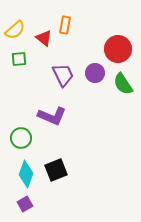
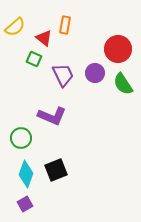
yellow semicircle: moved 3 px up
green square: moved 15 px right; rotated 28 degrees clockwise
